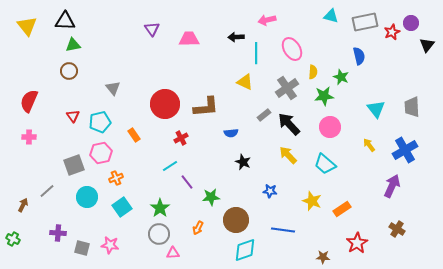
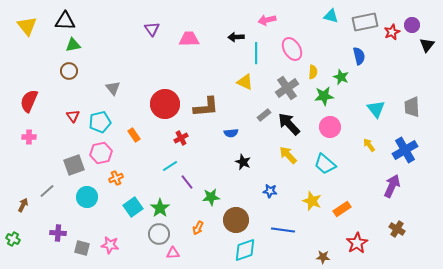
purple circle at (411, 23): moved 1 px right, 2 px down
cyan square at (122, 207): moved 11 px right
